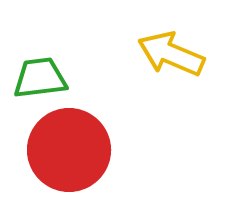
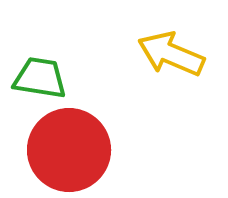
green trapezoid: rotated 16 degrees clockwise
